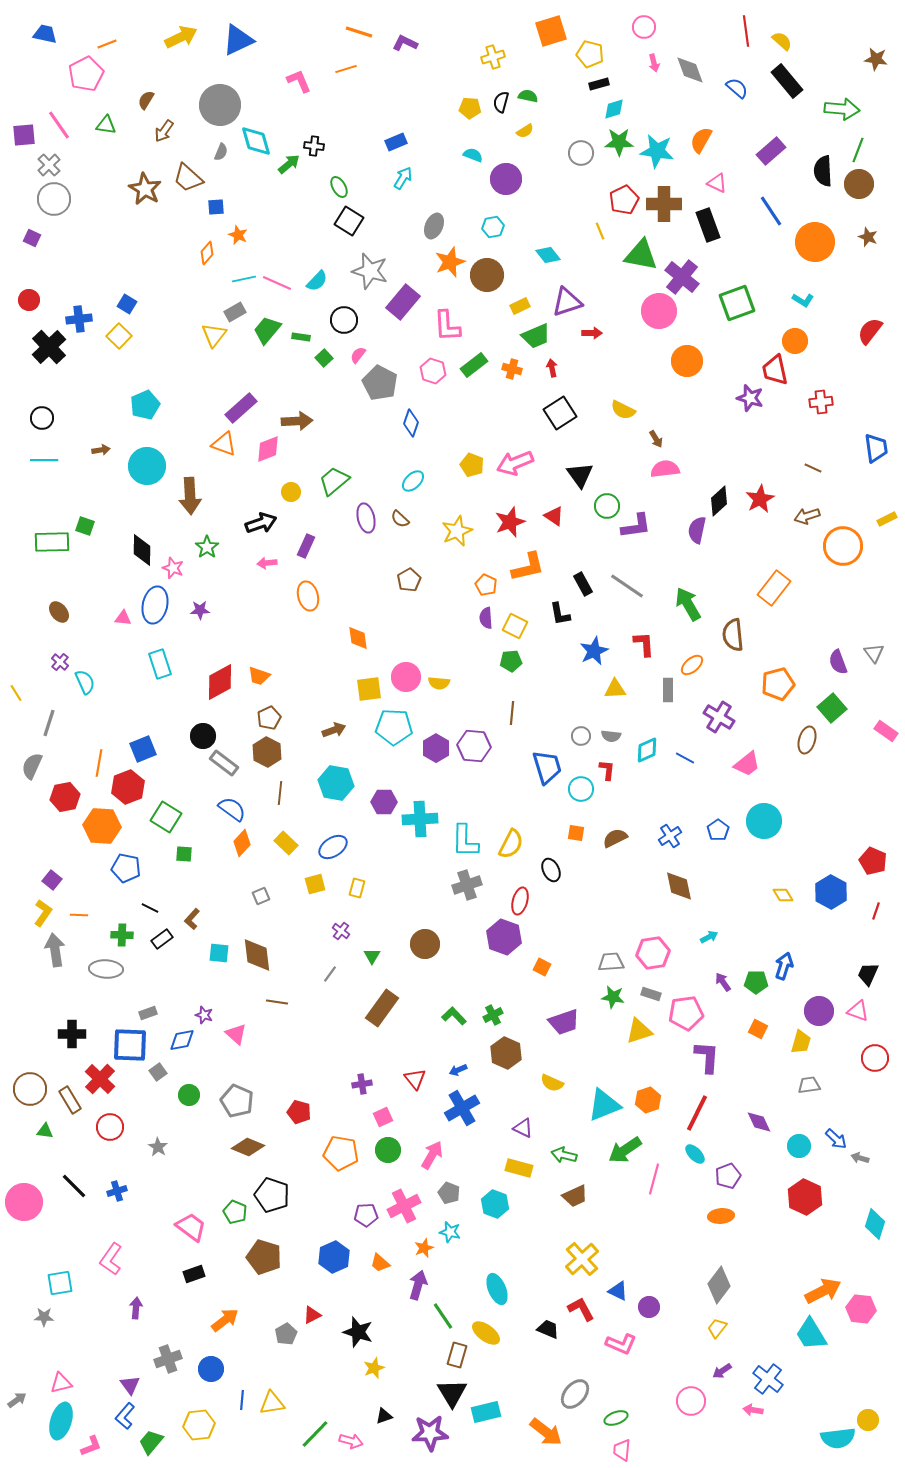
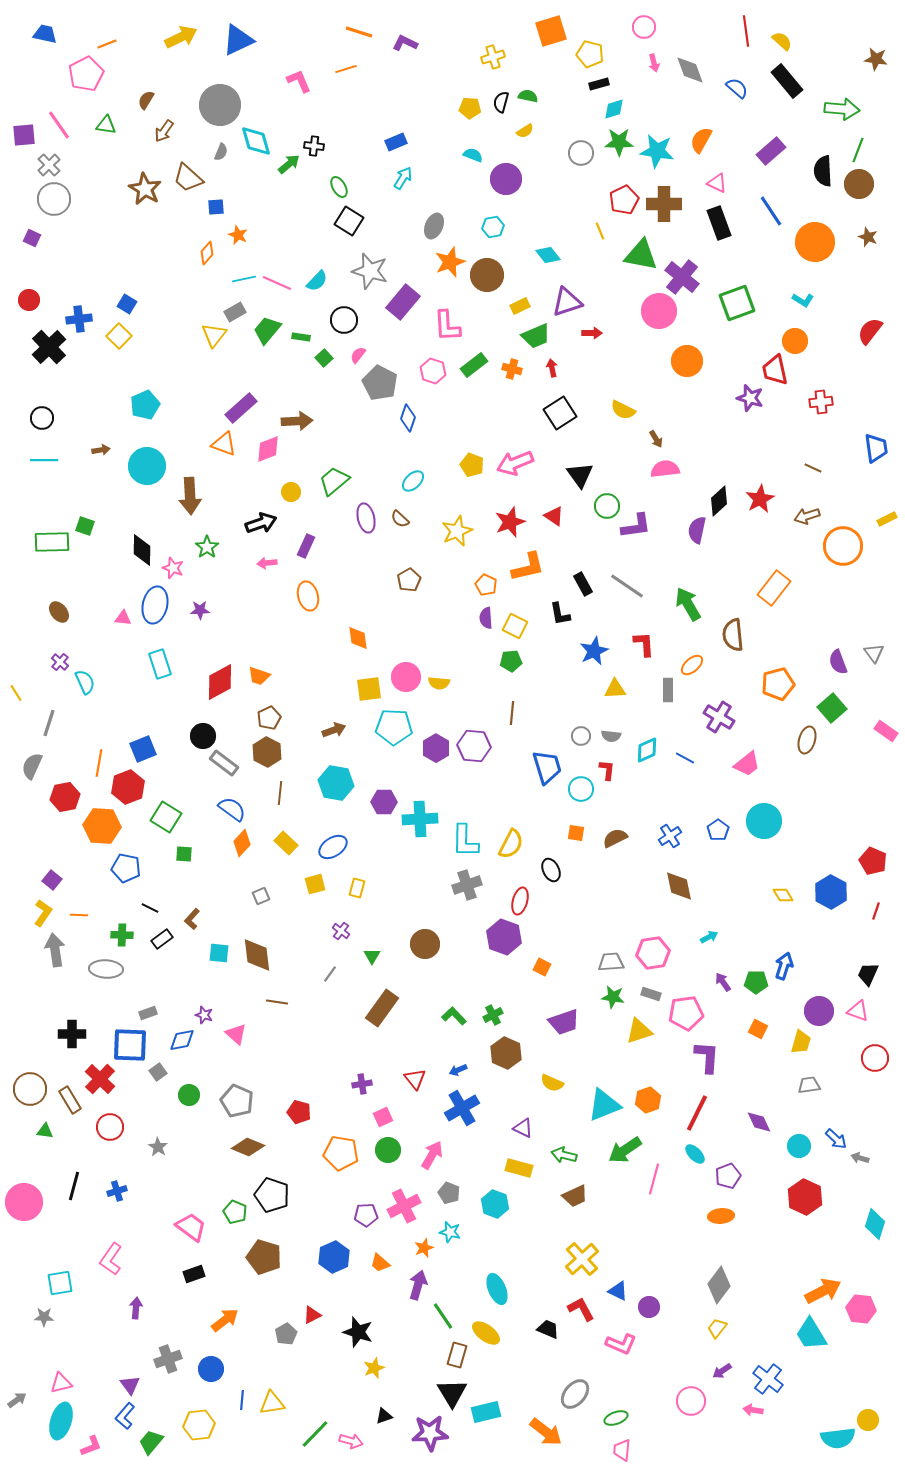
black rectangle at (708, 225): moved 11 px right, 2 px up
blue diamond at (411, 423): moved 3 px left, 5 px up
black line at (74, 1186): rotated 60 degrees clockwise
